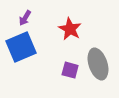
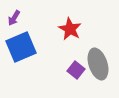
purple arrow: moved 11 px left
purple square: moved 6 px right; rotated 24 degrees clockwise
